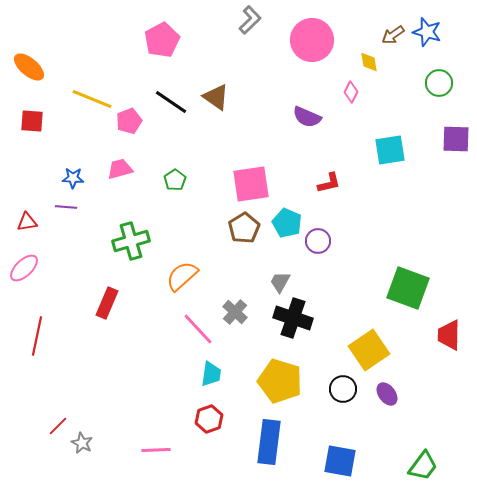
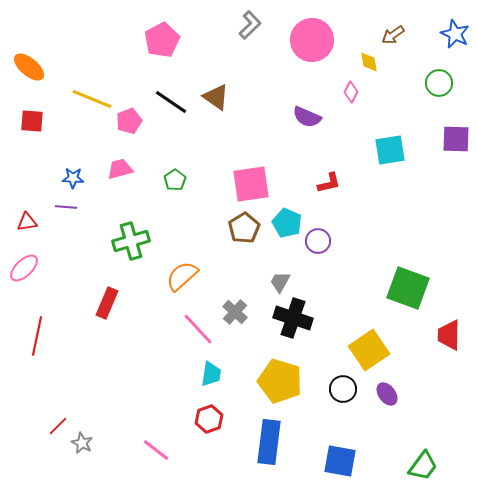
gray L-shape at (250, 20): moved 5 px down
blue star at (427, 32): moved 28 px right, 2 px down; rotated 8 degrees clockwise
pink line at (156, 450): rotated 40 degrees clockwise
